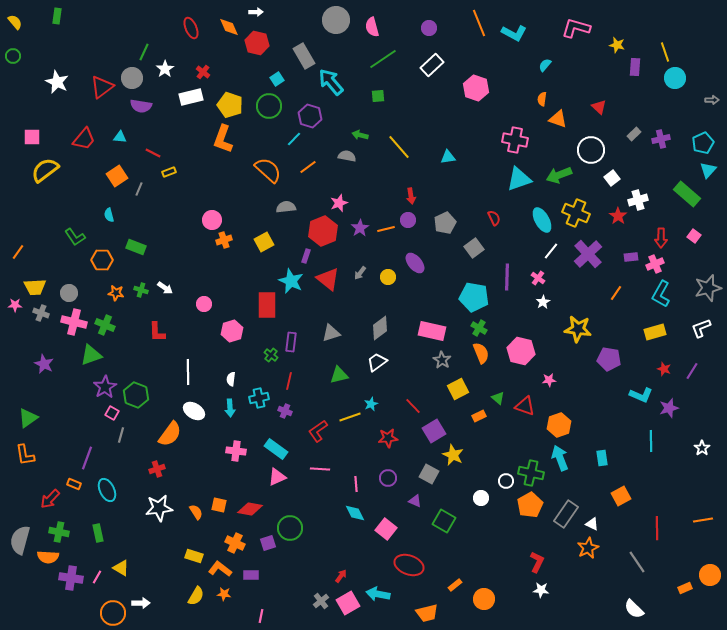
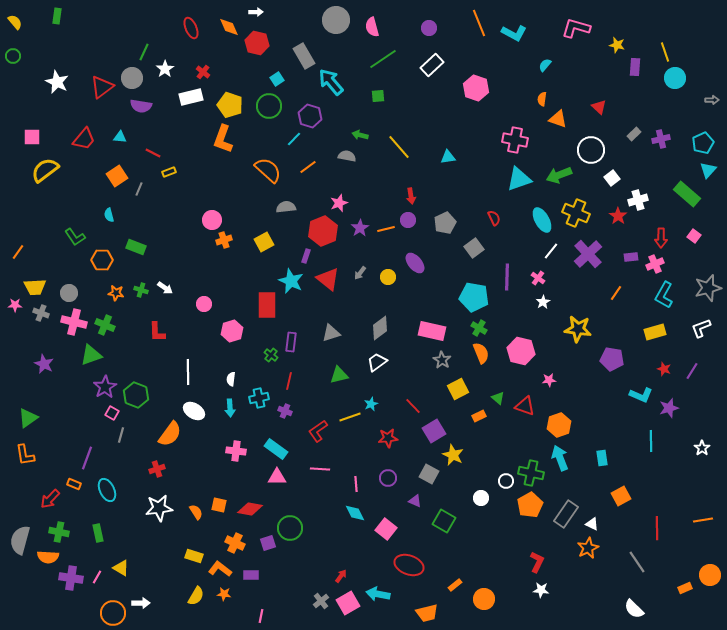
cyan L-shape at (661, 294): moved 3 px right, 1 px down
purple pentagon at (609, 359): moved 3 px right
pink triangle at (277, 477): rotated 24 degrees clockwise
